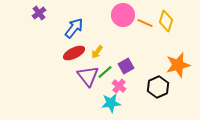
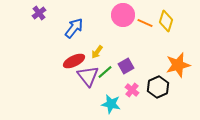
red ellipse: moved 8 px down
pink cross: moved 13 px right, 4 px down
cyan star: moved 1 px down; rotated 18 degrees clockwise
